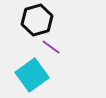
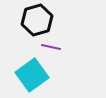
purple line: rotated 24 degrees counterclockwise
